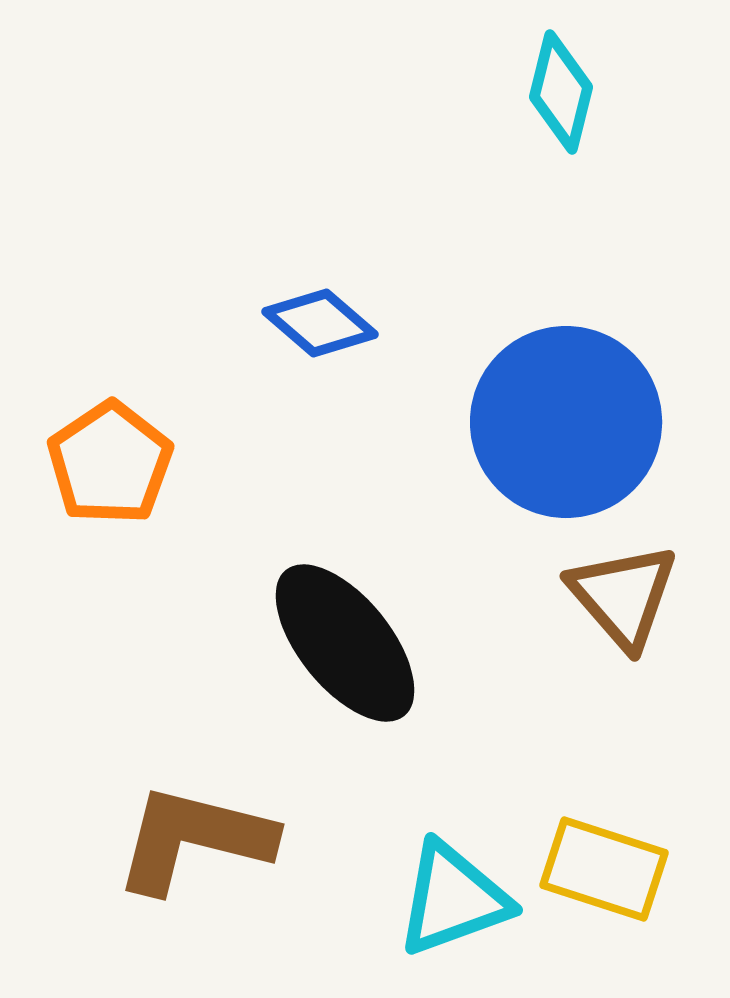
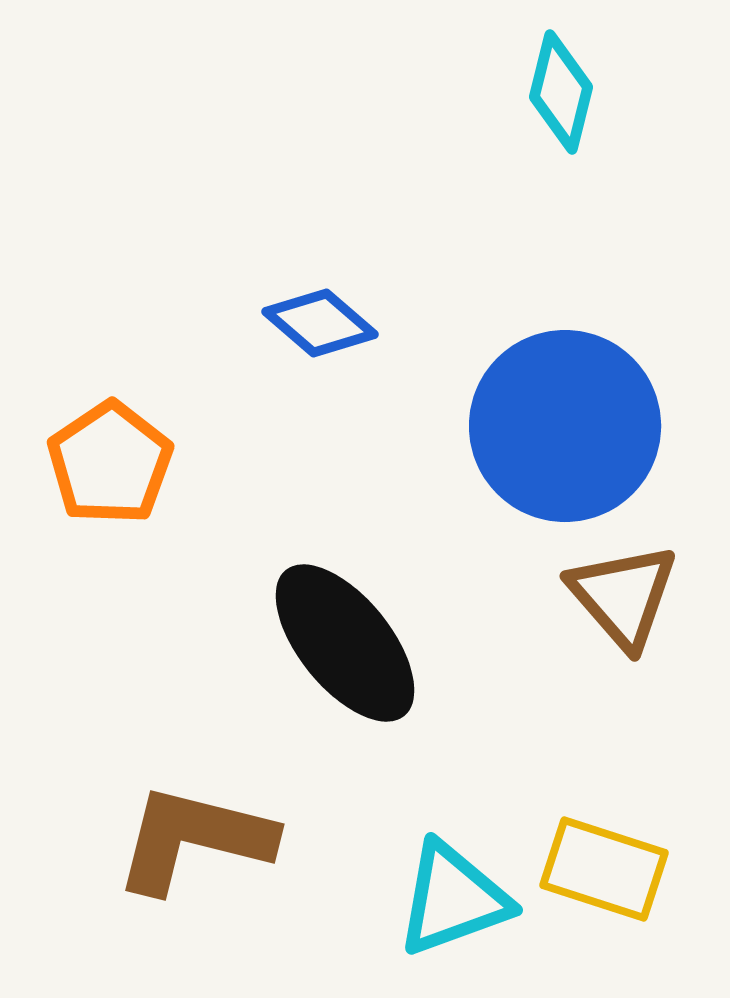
blue circle: moved 1 px left, 4 px down
